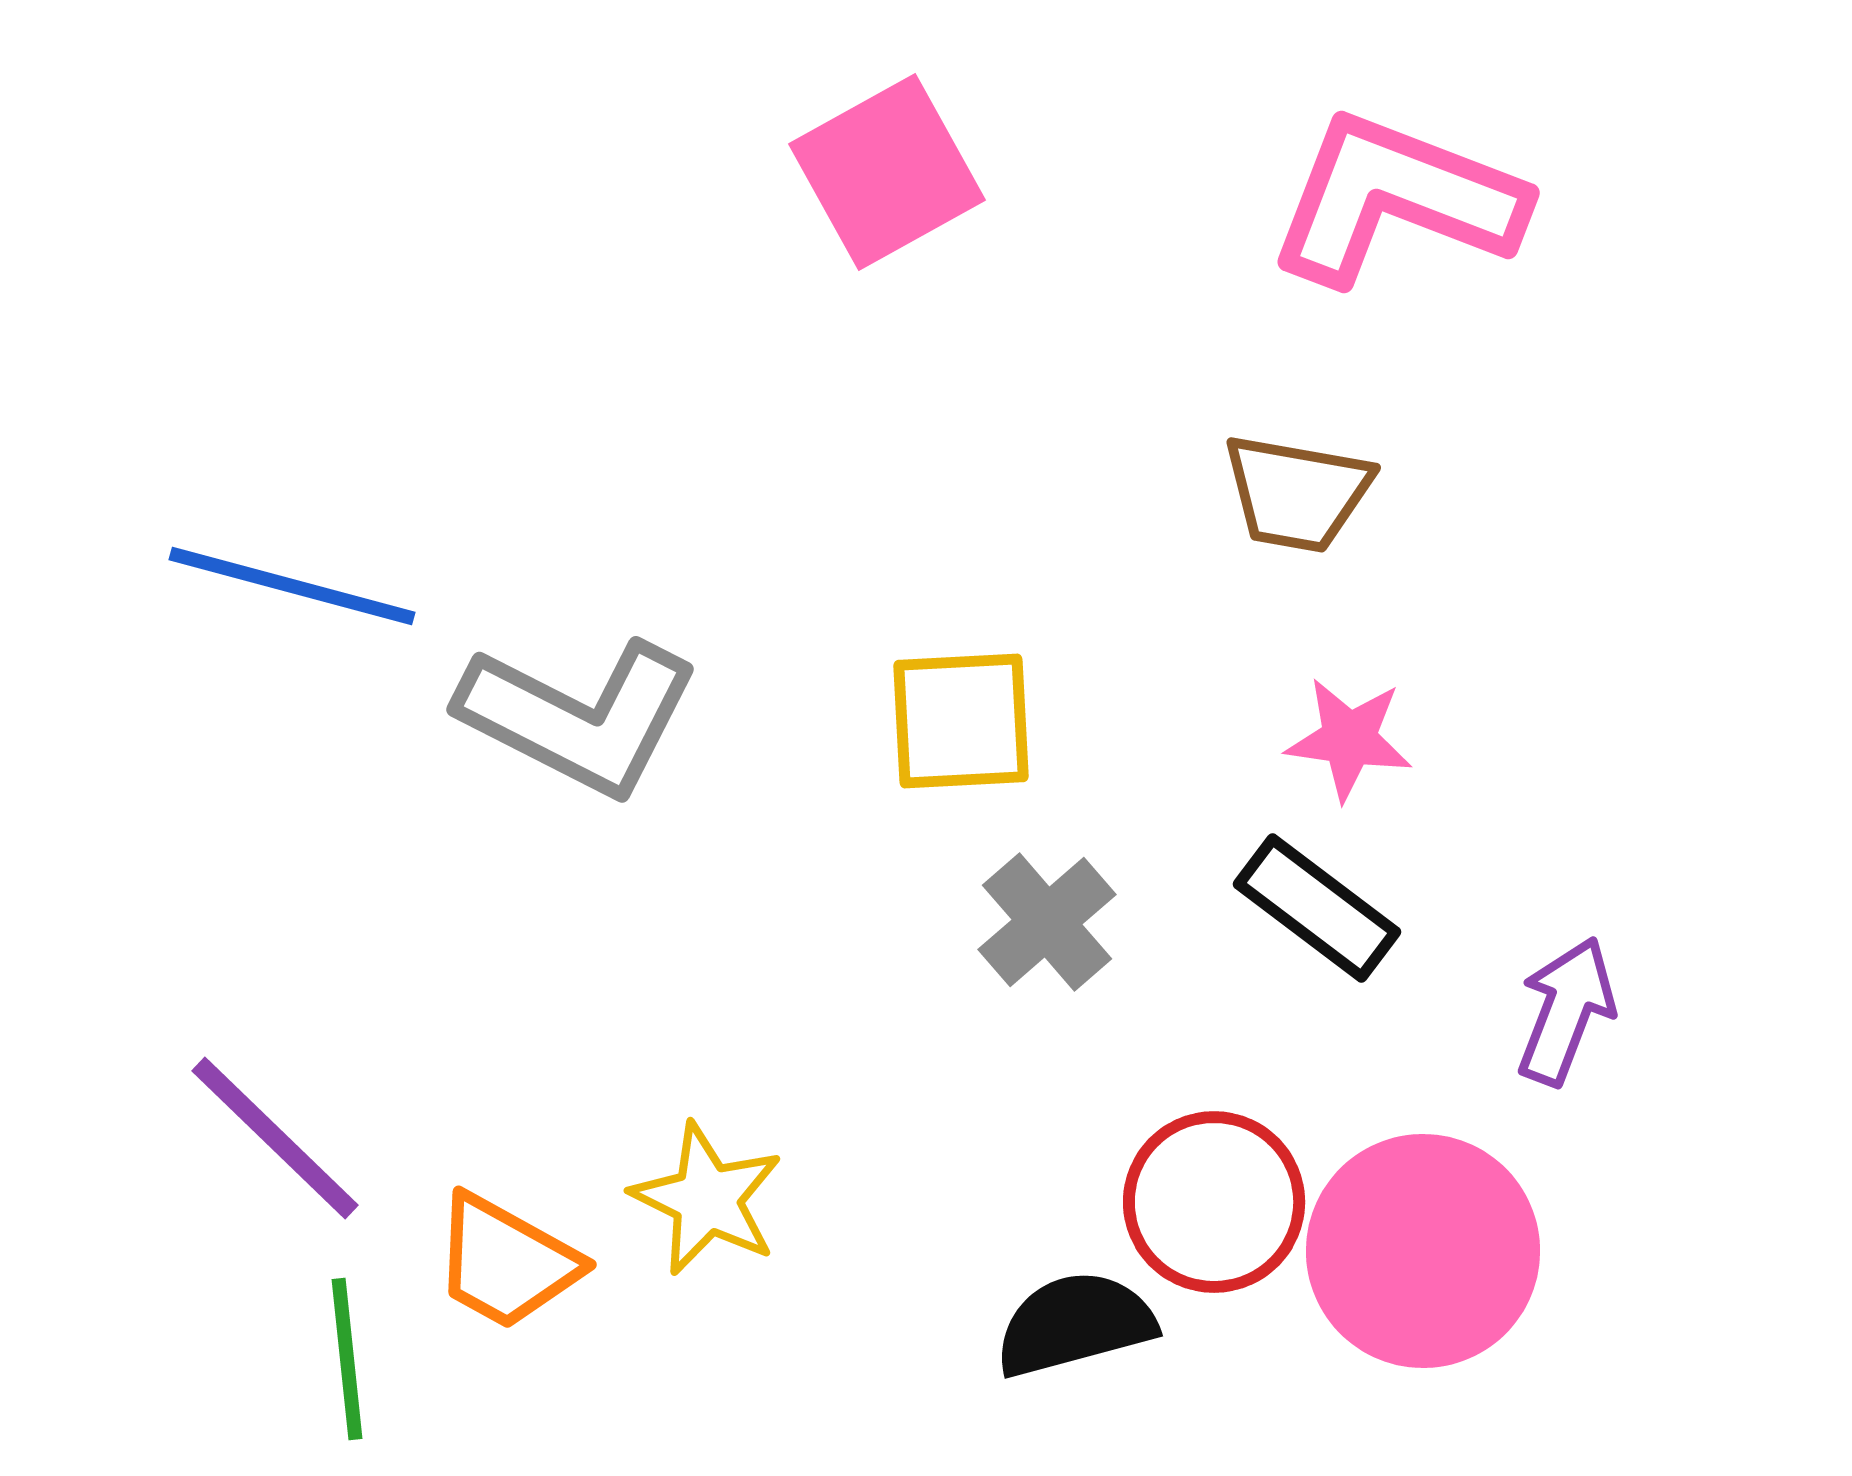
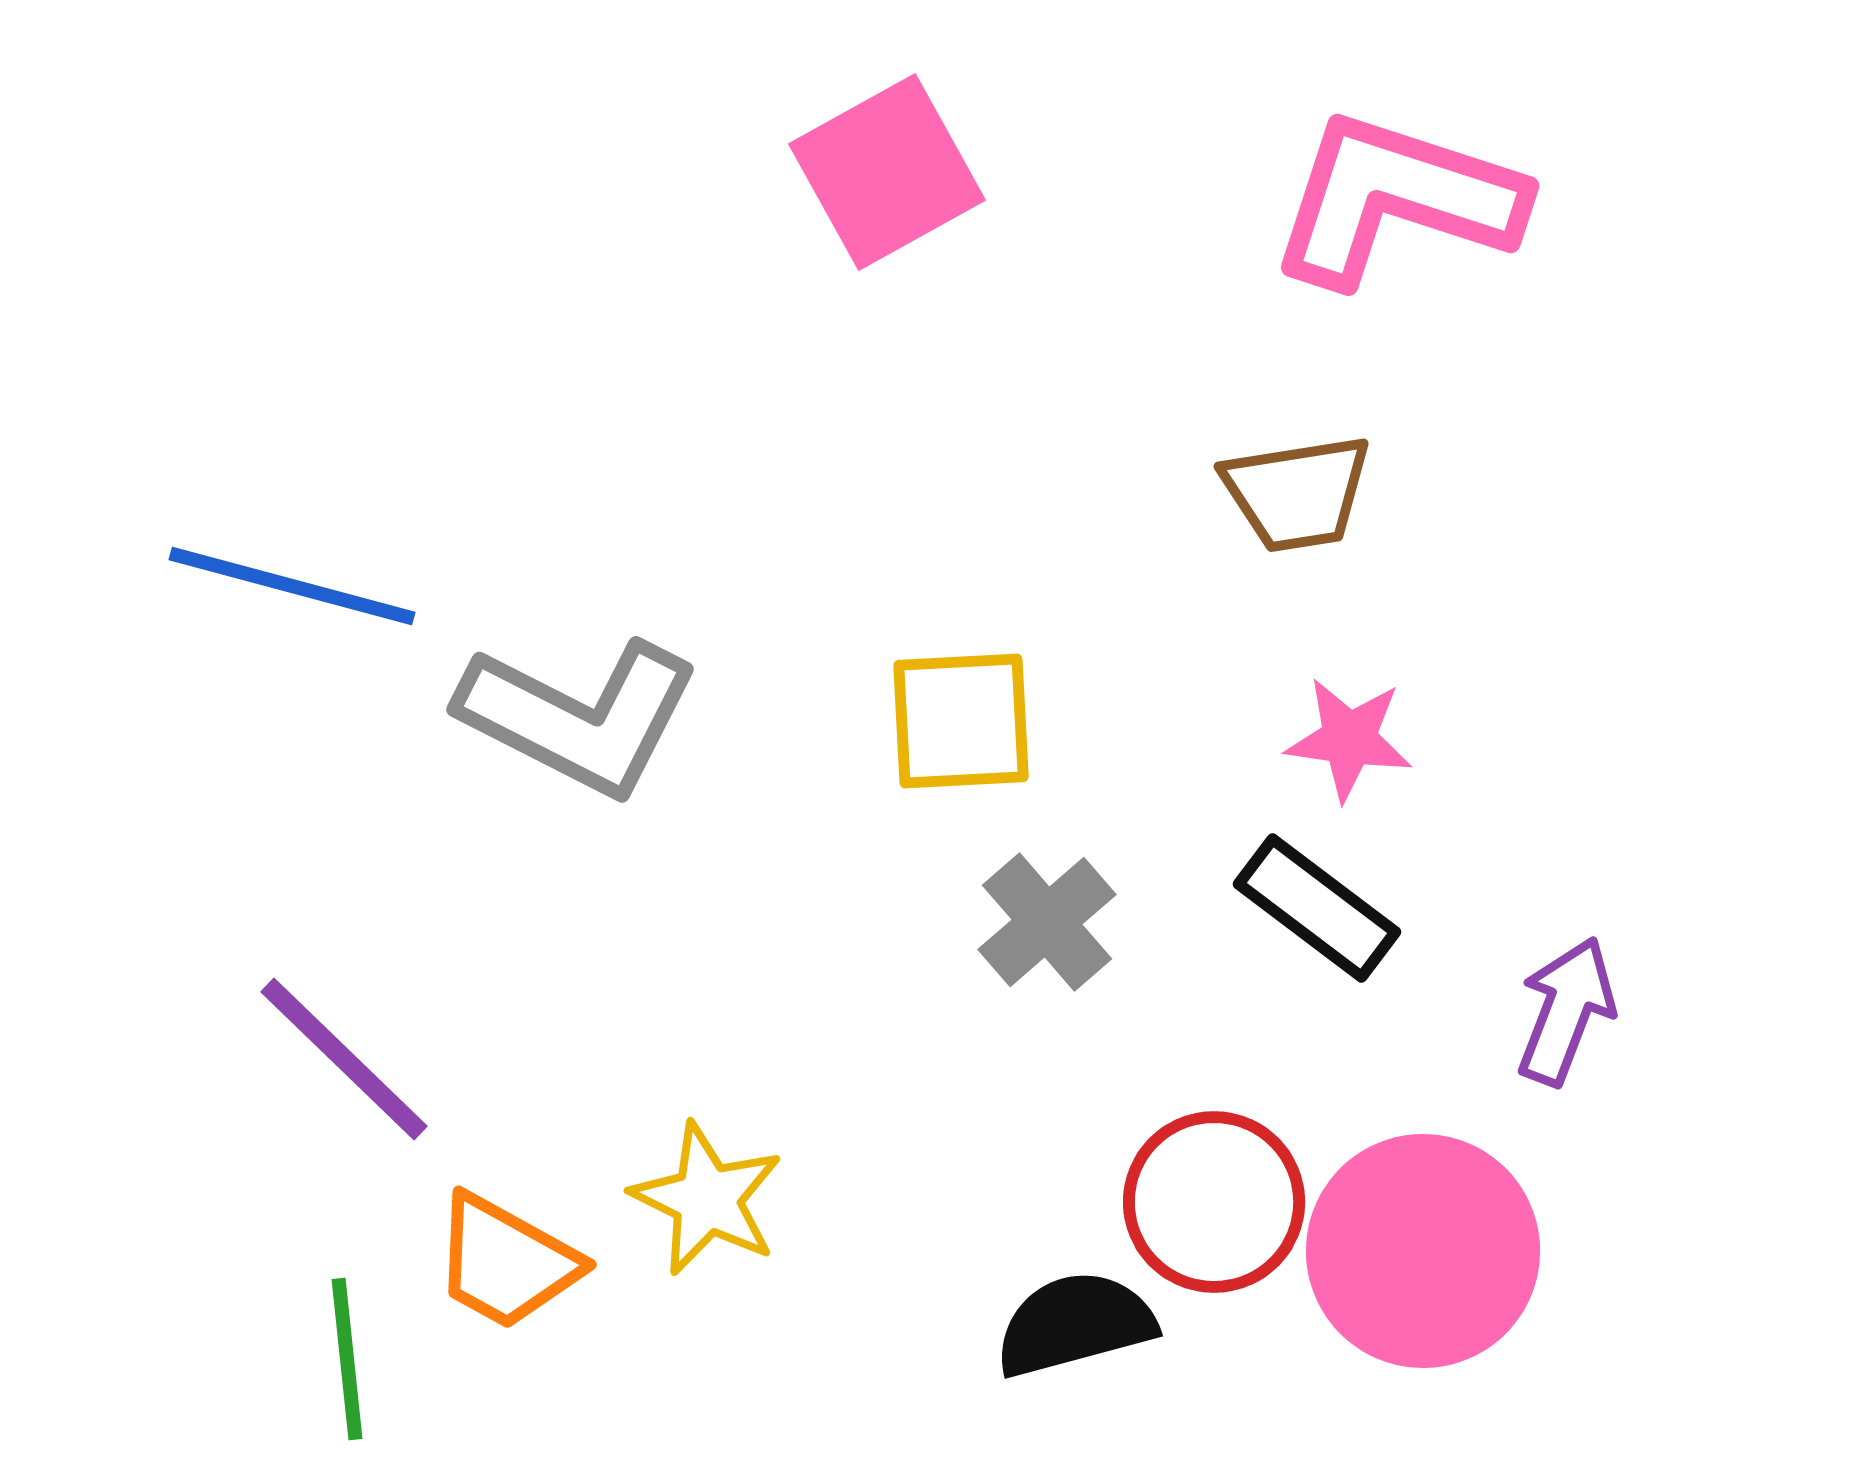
pink L-shape: rotated 3 degrees counterclockwise
brown trapezoid: rotated 19 degrees counterclockwise
purple line: moved 69 px right, 79 px up
